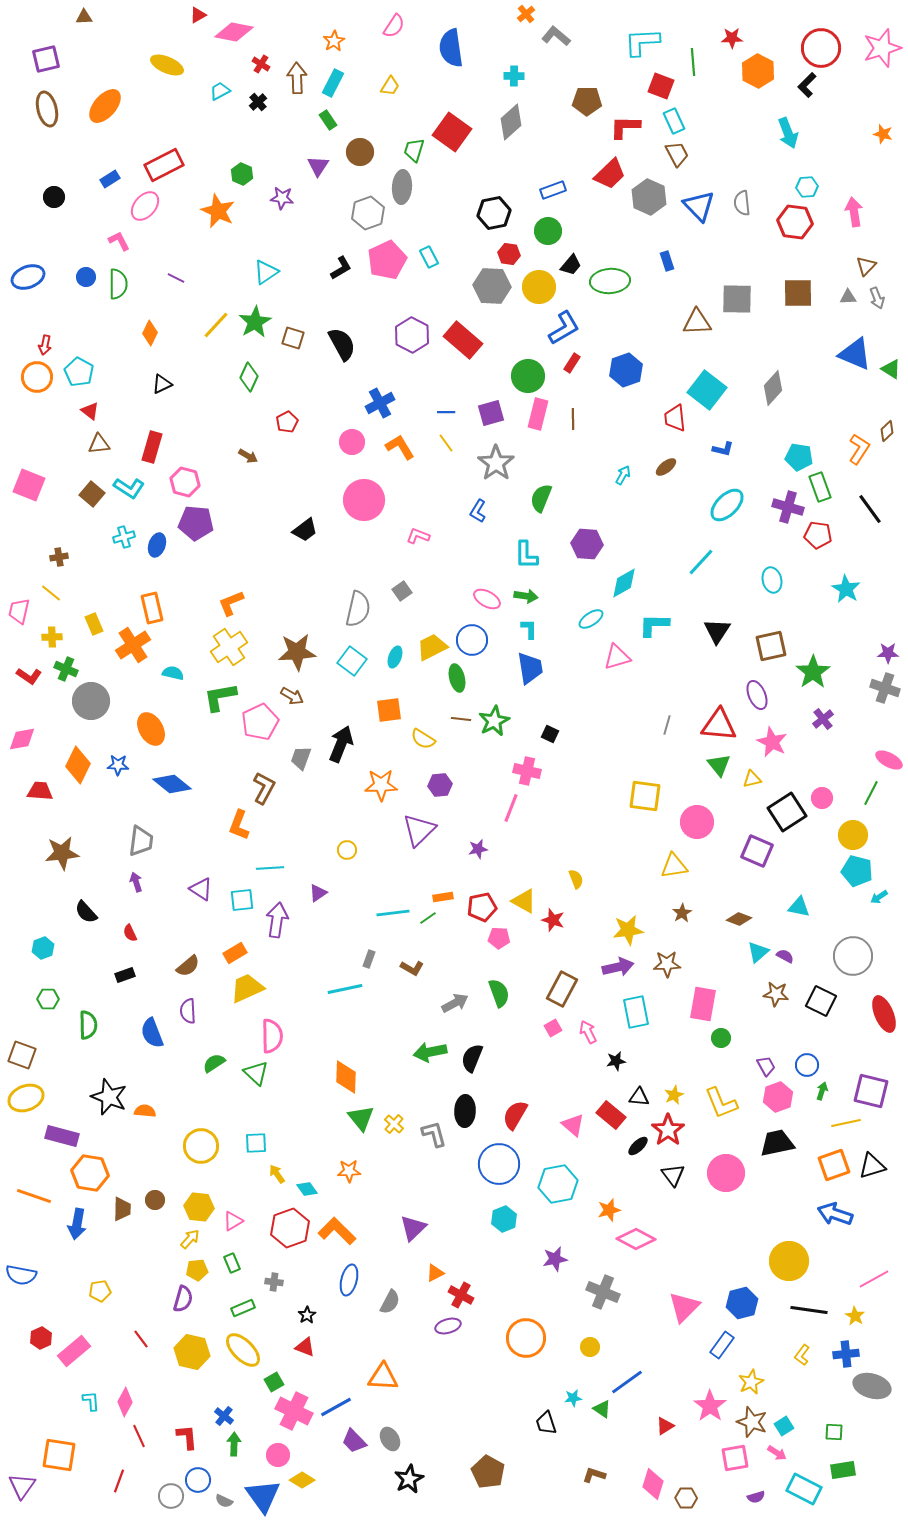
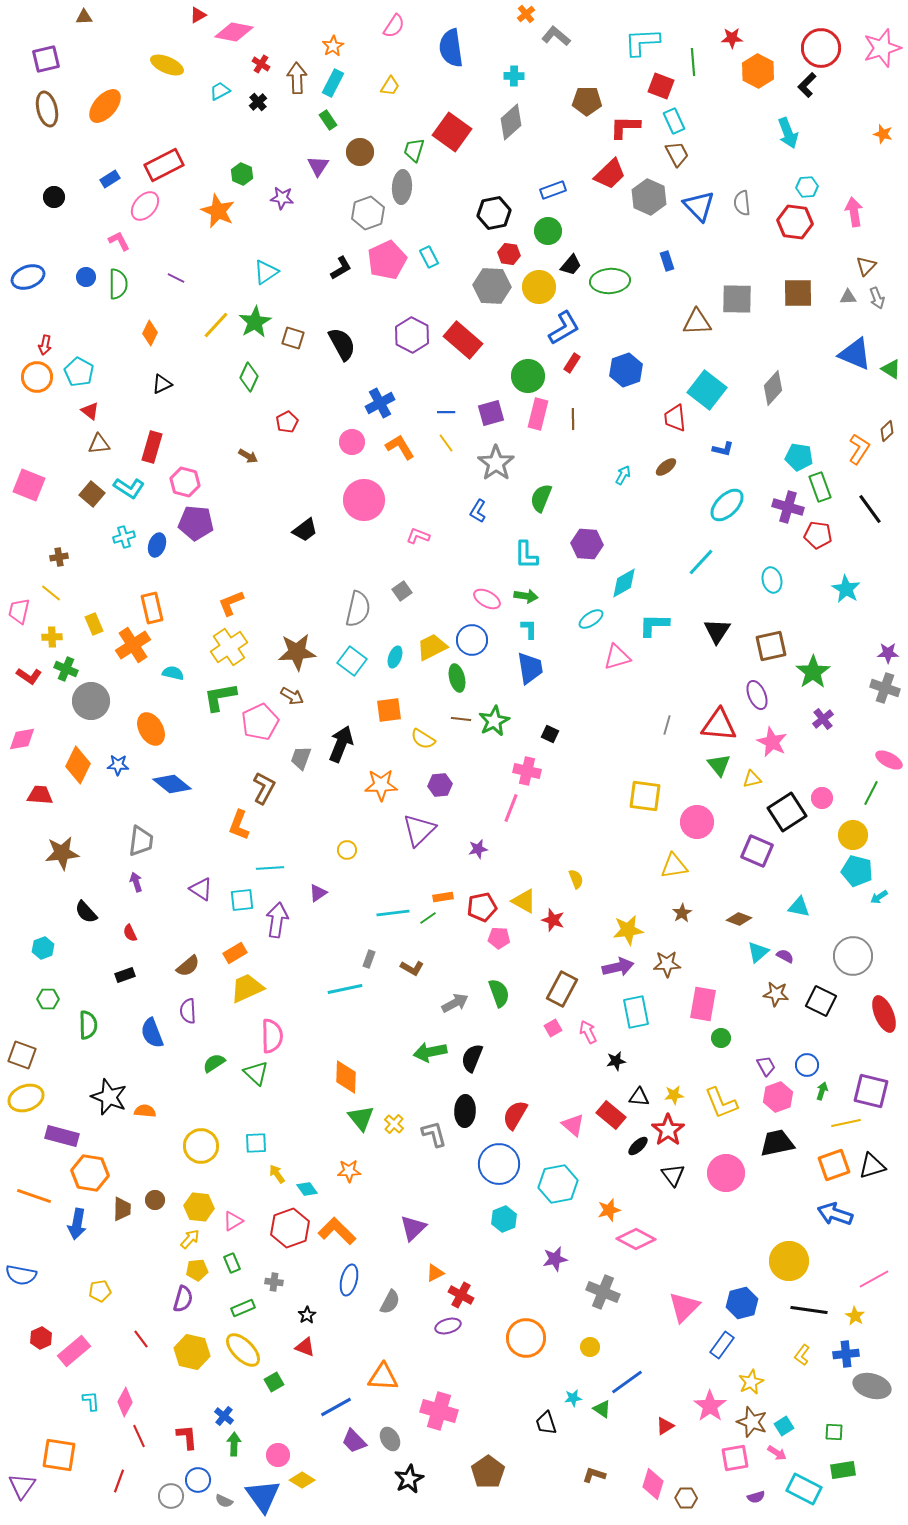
orange star at (334, 41): moved 1 px left, 5 px down
red trapezoid at (40, 791): moved 4 px down
yellow star at (674, 1095): rotated 18 degrees clockwise
pink cross at (294, 1411): moved 145 px right; rotated 9 degrees counterclockwise
brown pentagon at (488, 1472): rotated 8 degrees clockwise
